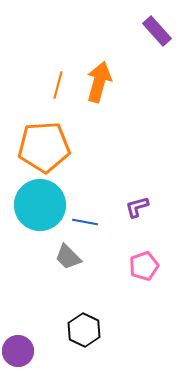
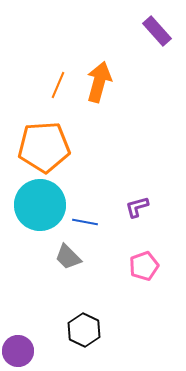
orange line: rotated 8 degrees clockwise
